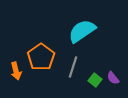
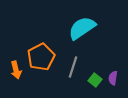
cyan semicircle: moved 3 px up
orange pentagon: rotated 8 degrees clockwise
orange arrow: moved 1 px up
purple semicircle: rotated 48 degrees clockwise
